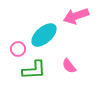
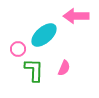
pink arrow: rotated 20 degrees clockwise
pink semicircle: moved 5 px left, 2 px down; rotated 119 degrees counterclockwise
green L-shape: rotated 85 degrees counterclockwise
